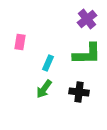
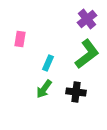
pink rectangle: moved 3 px up
green L-shape: rotated 36 degrees counterclockwise
black cross: moved 3 px left
